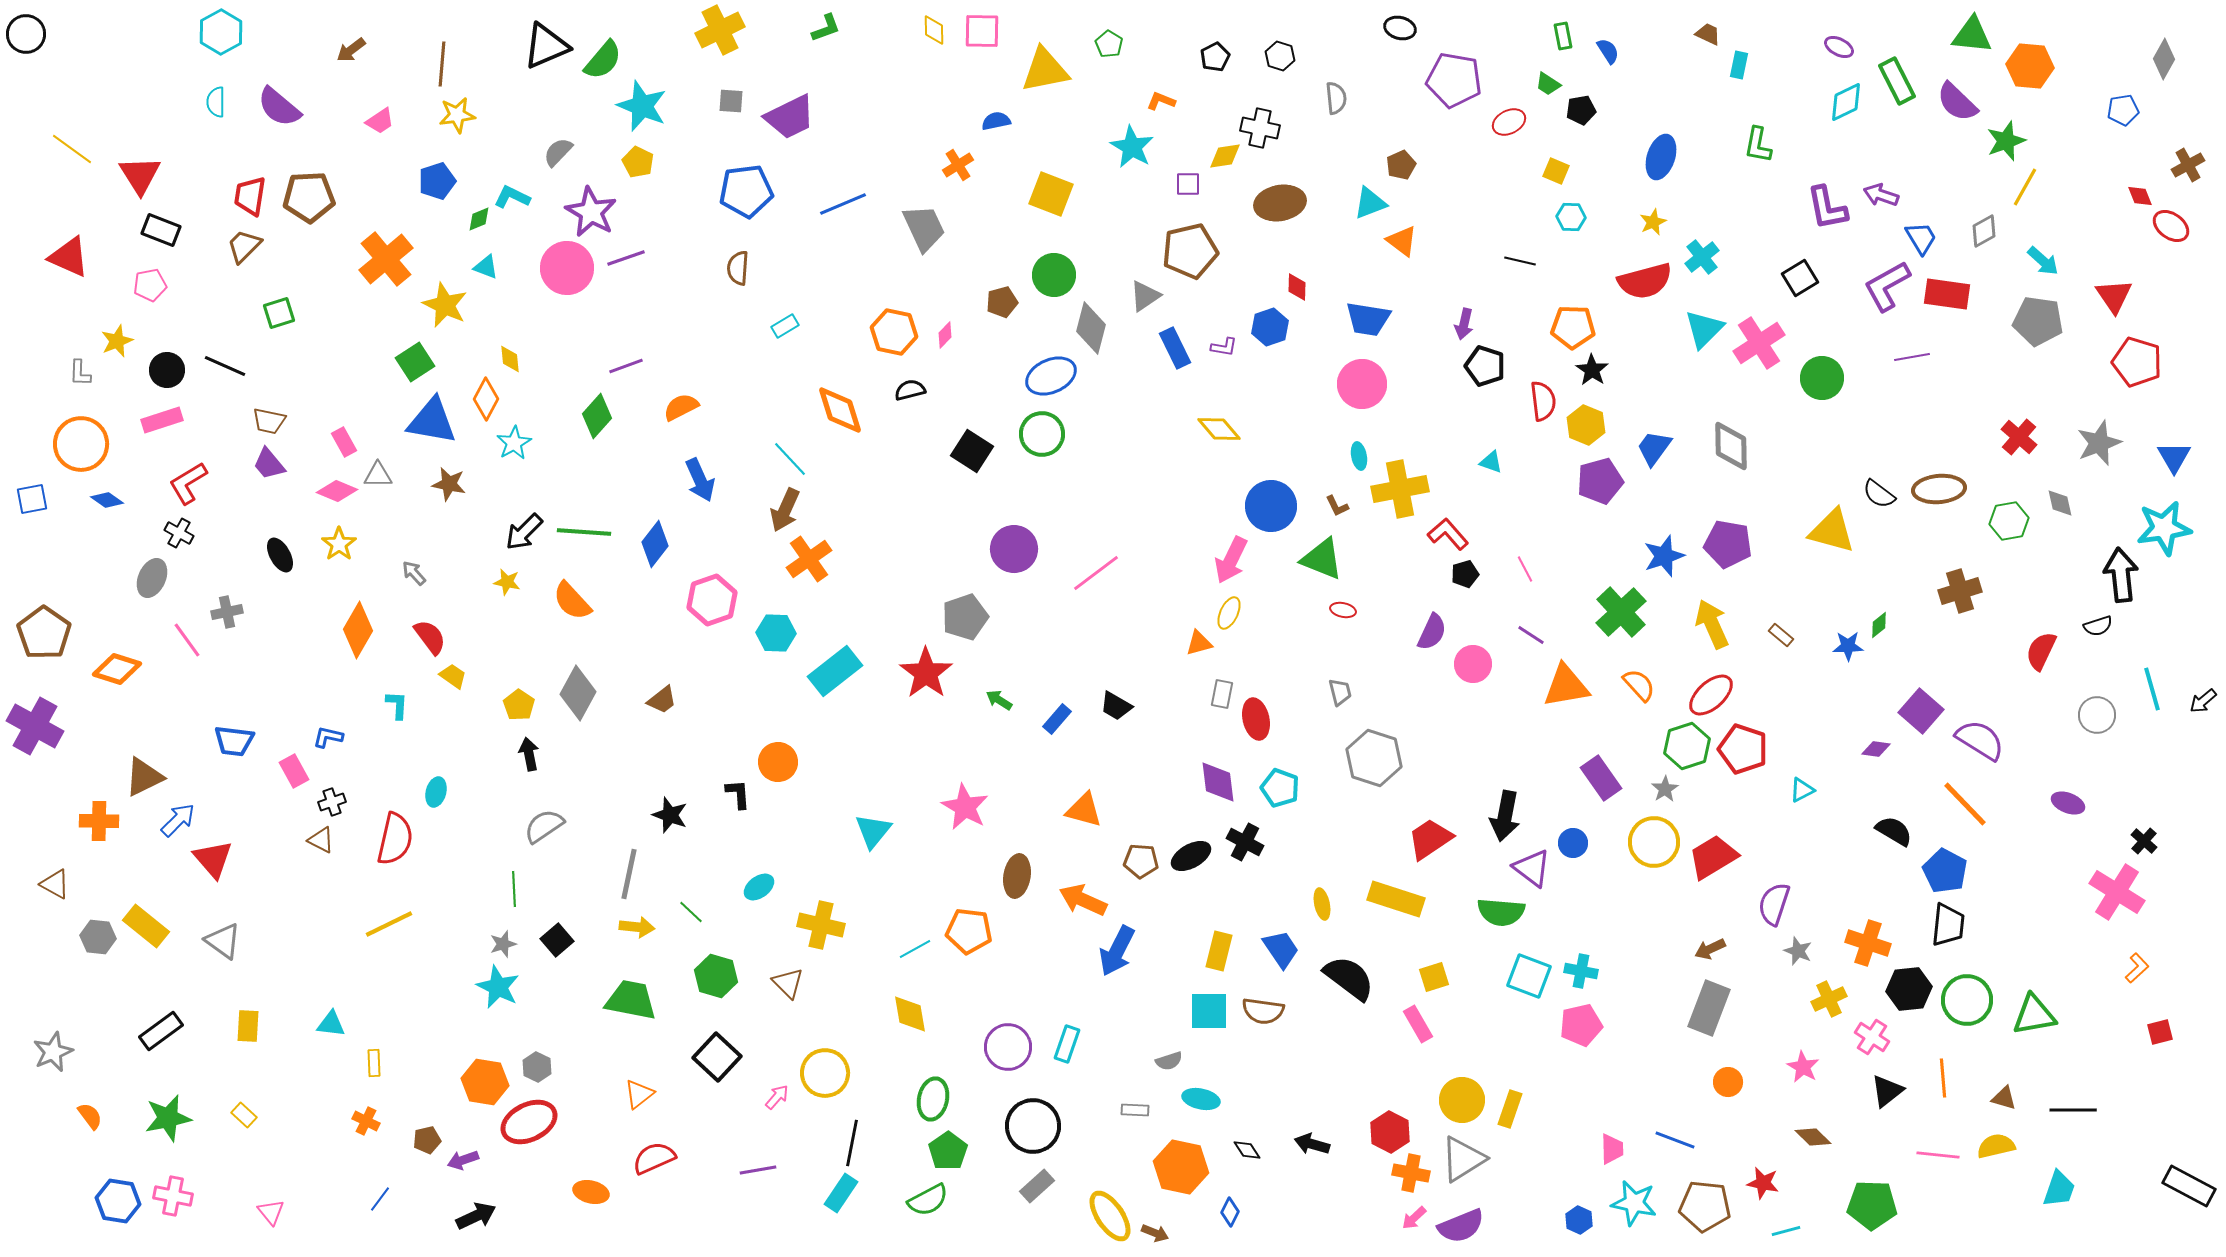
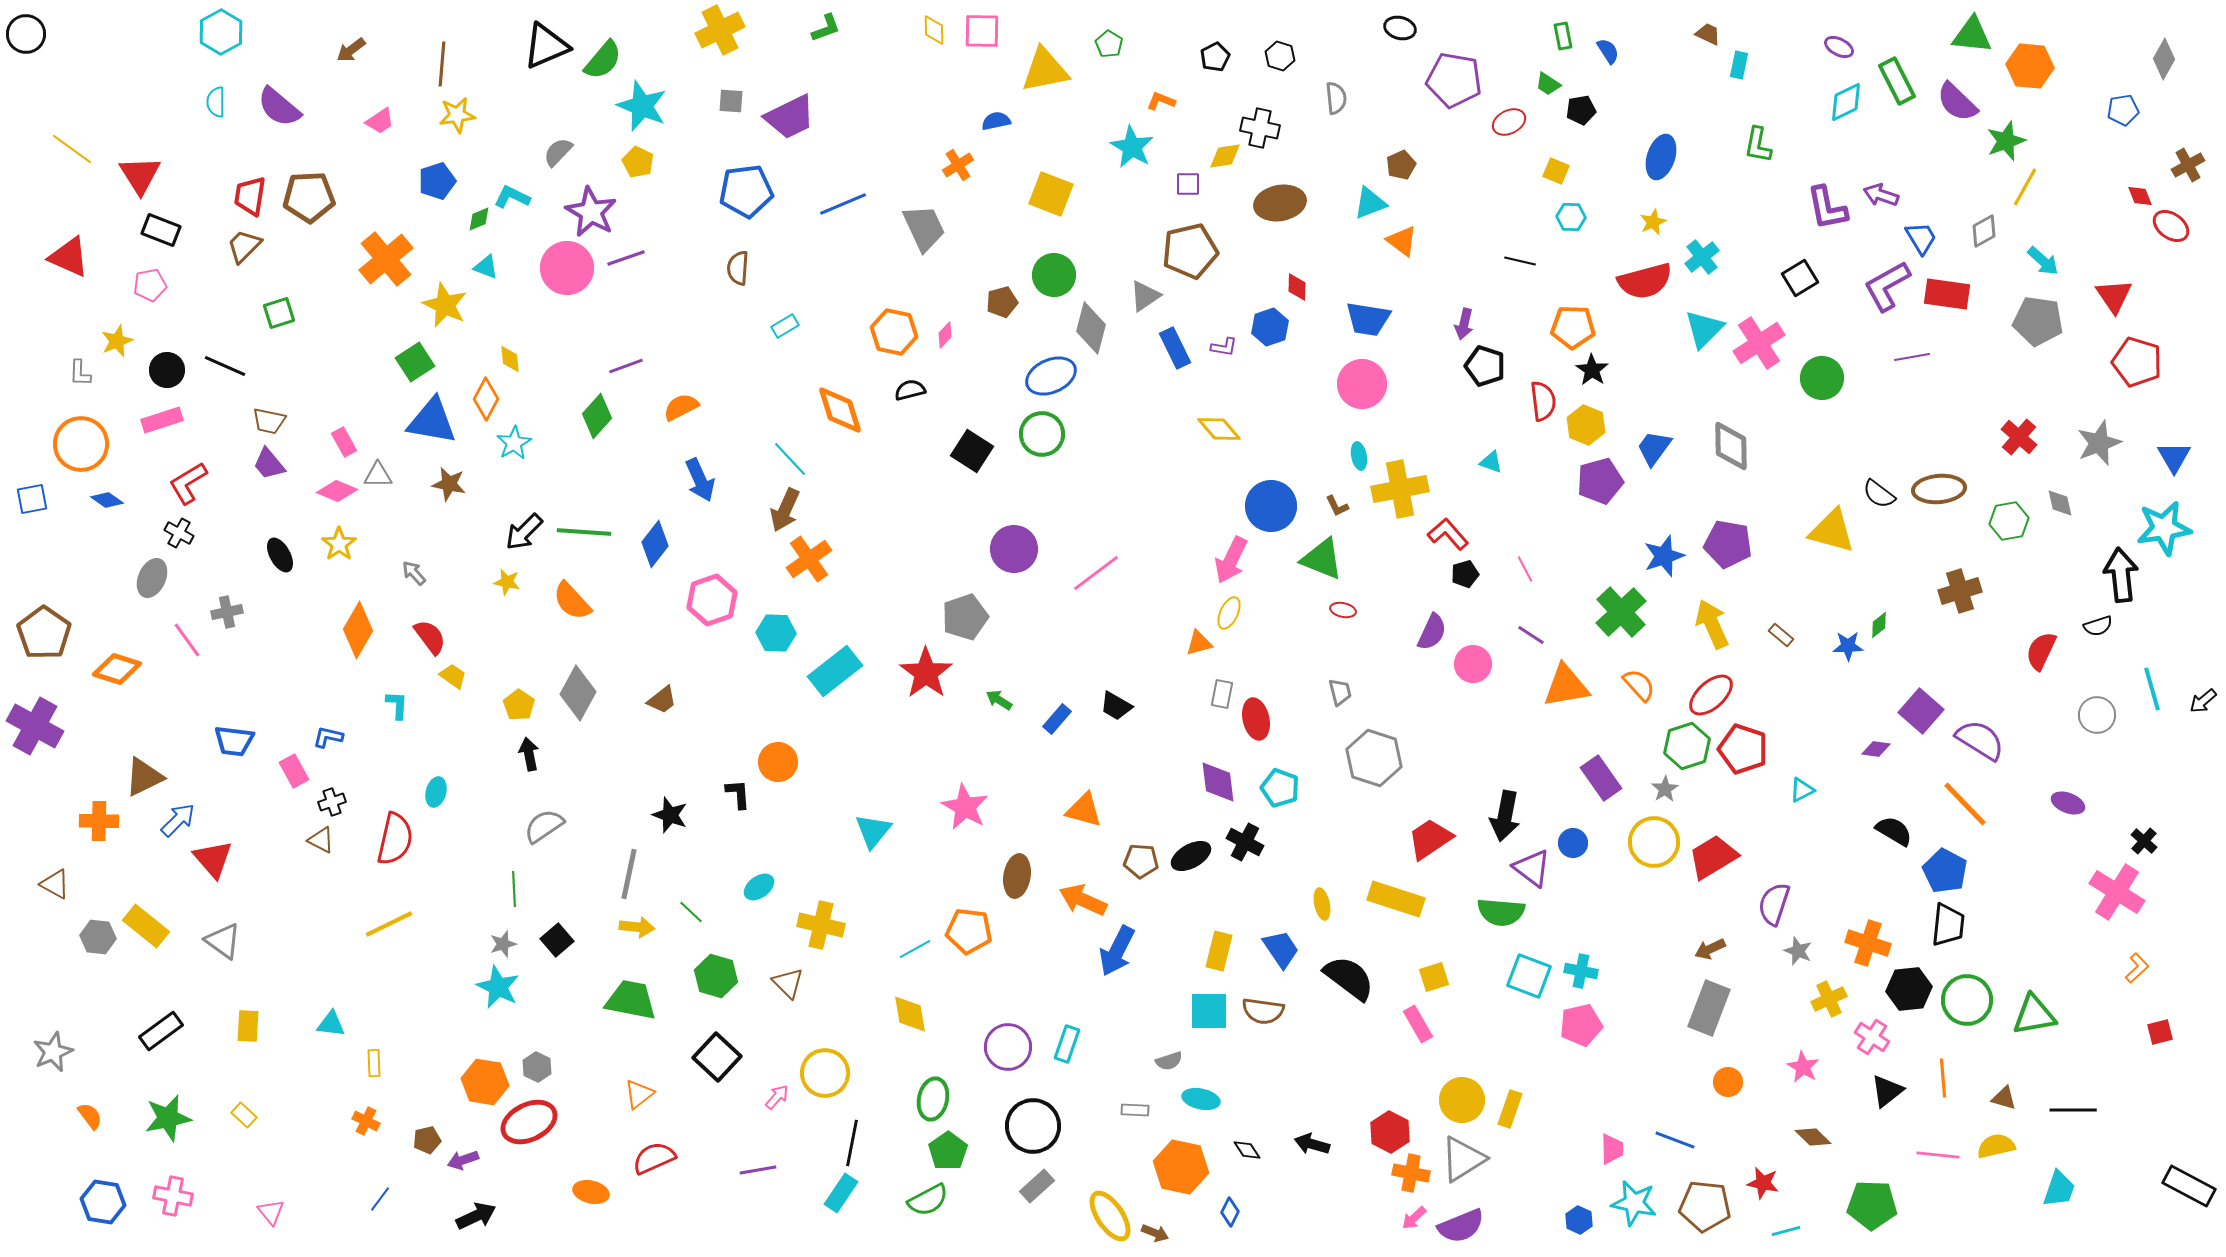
blue hexagon at (118, 1201): moved 15 px left, 1 px down
